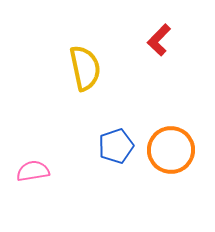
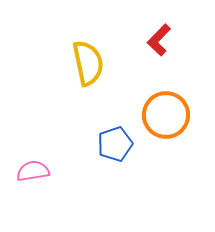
yellow semicircle: moved 3 px right, 5 px up
blue pentagon: moved 1 px left, 2 px up
orange circle: moved 5 px left, 35 px up
